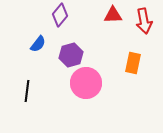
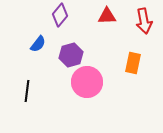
red triangle: moved 6 px left, 1 px down
pink circle: moved 1 px right, 1 px up
